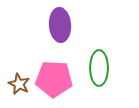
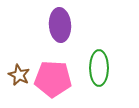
pink pentagon: moved 1 px left
brown star: moved 9 px up
